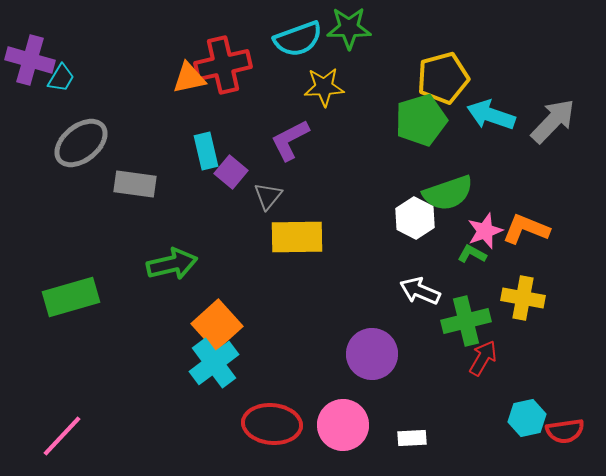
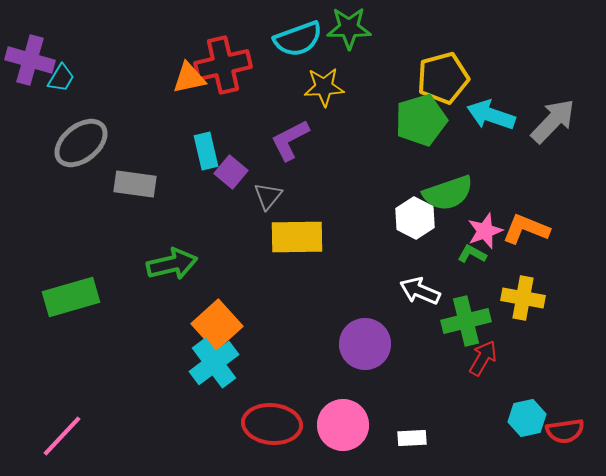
purple circle: moved 7 px left, 10 px up
